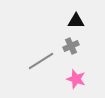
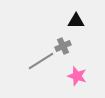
gray cross: moved 8 px left
pink star: moved 1 px right, 3 px up
